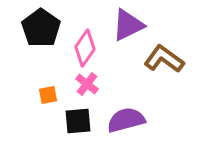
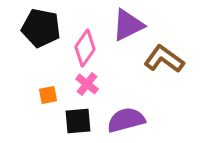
black pentagon: rotated 24 degrees counterclockwise
